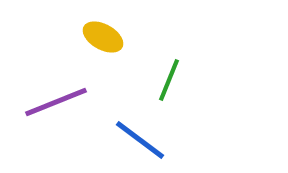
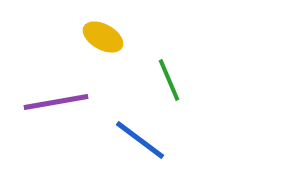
green line: rotated 45 degrees counterclockwise
purple line: rotated 12 degrees clockwise
